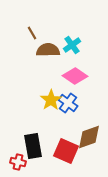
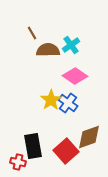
cyan cross: moved 1 px left
red square: rotated 25 degrees clockwise
